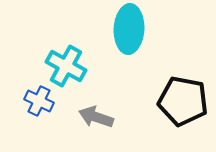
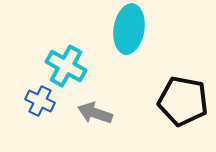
cyan ellipse: rotated 6 degrees clockwise
blue cross: moved 1 px right
gray arrow: moved 1 px left, 4 px up
